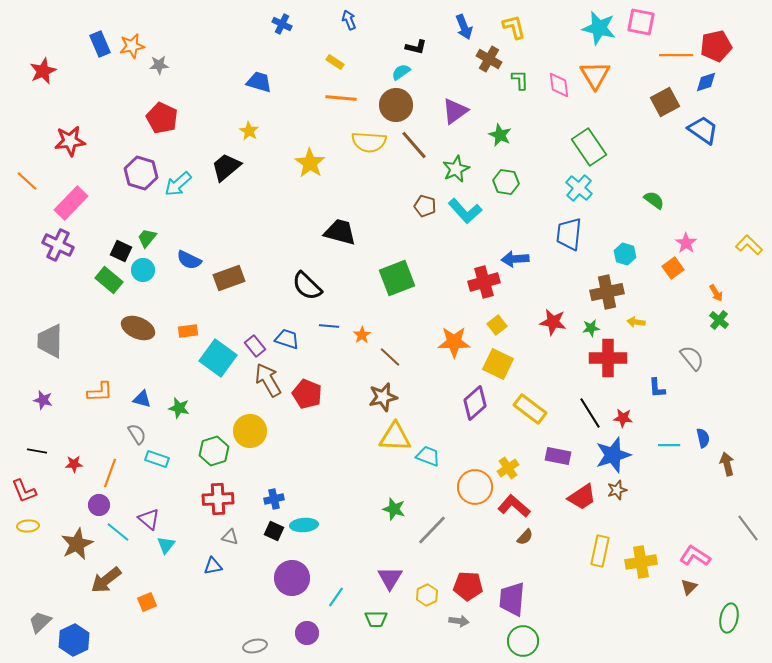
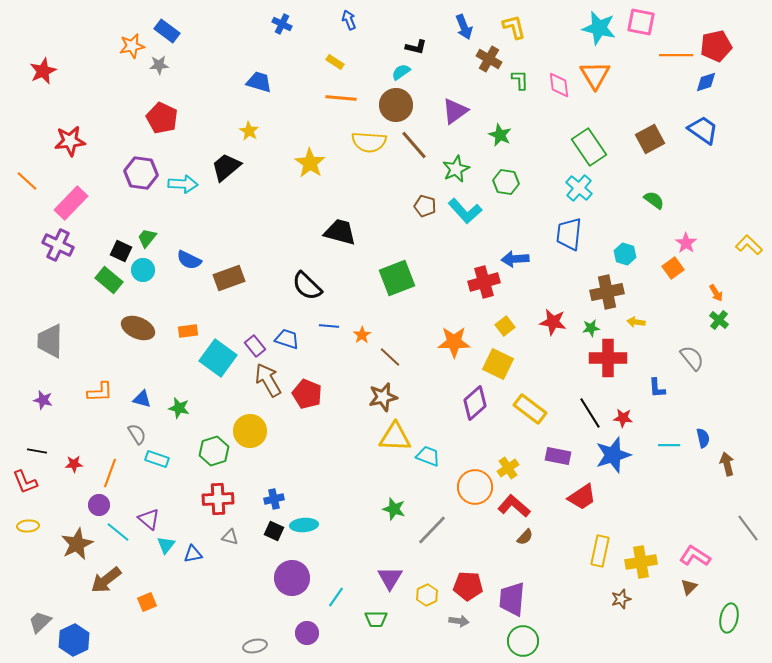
blue rectangle at (100, 44): moved 67 px right, 13 px up; rotated 30 degrees counterclockwise
brown square at (665, 102): moved 15 px left, 37 px down
purple hexagon at (141, 173): rotated 8 degrees counterclockwise
cyan arrow at (178, 184): moved 5 px right; rotated 136 degrees counterclockwise
yellow square at (497, 325): moved 8 px right, 1 px down
brown star at (617, 490): moved 4 px right, 109 px down
red L-shape at (24, 491): moved 1 px right, 9 px up
blue triangle at (213, 566): moved 20 px left, 12 px up
